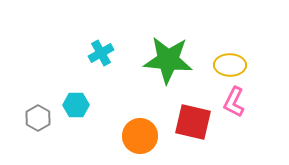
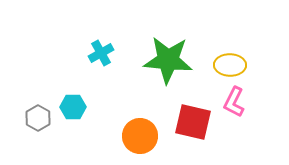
cyan hexagon: moved 3 px left, 2 px down
